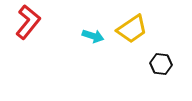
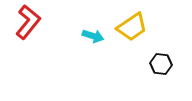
yellow trapezoid: moved 2 px up
